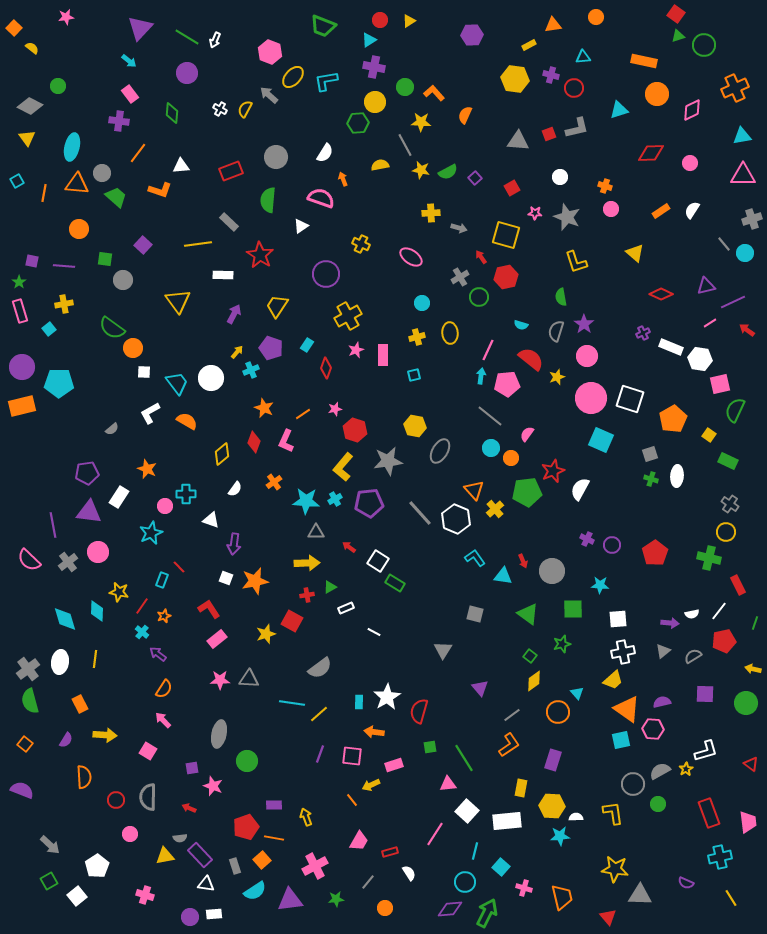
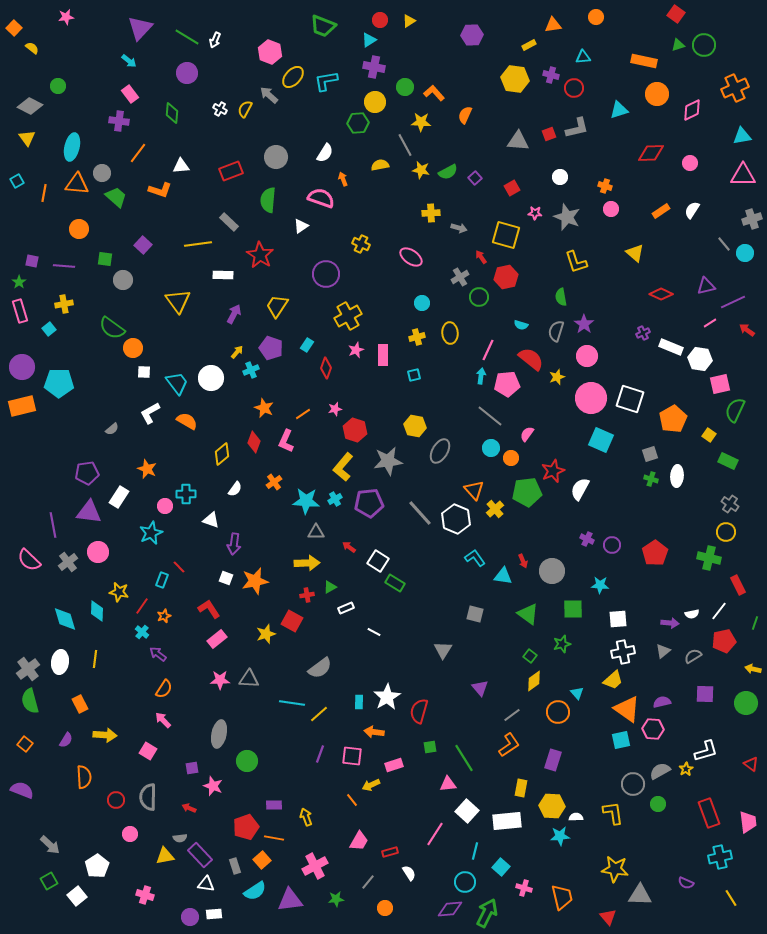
green triangle at (678, 36): moved 9 px down
